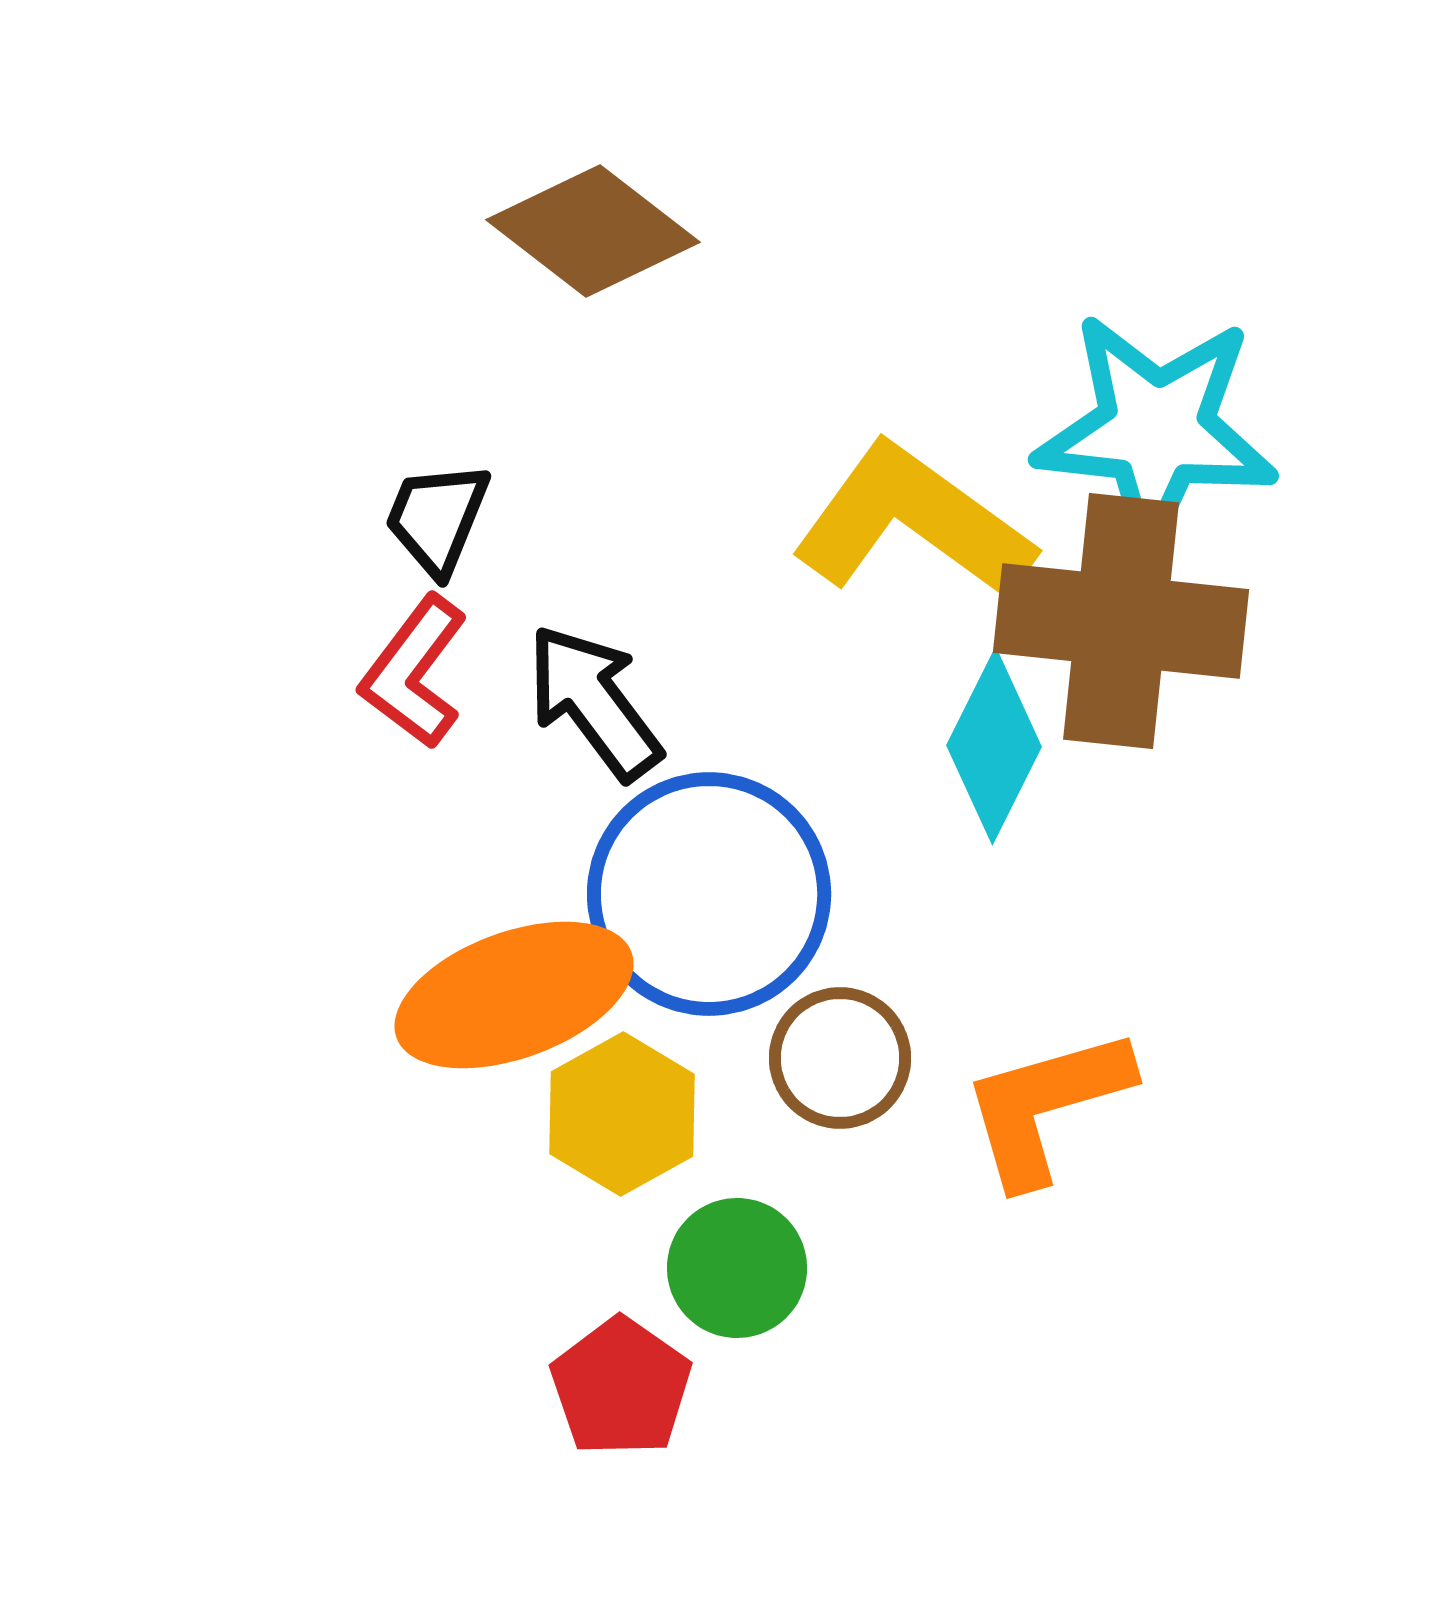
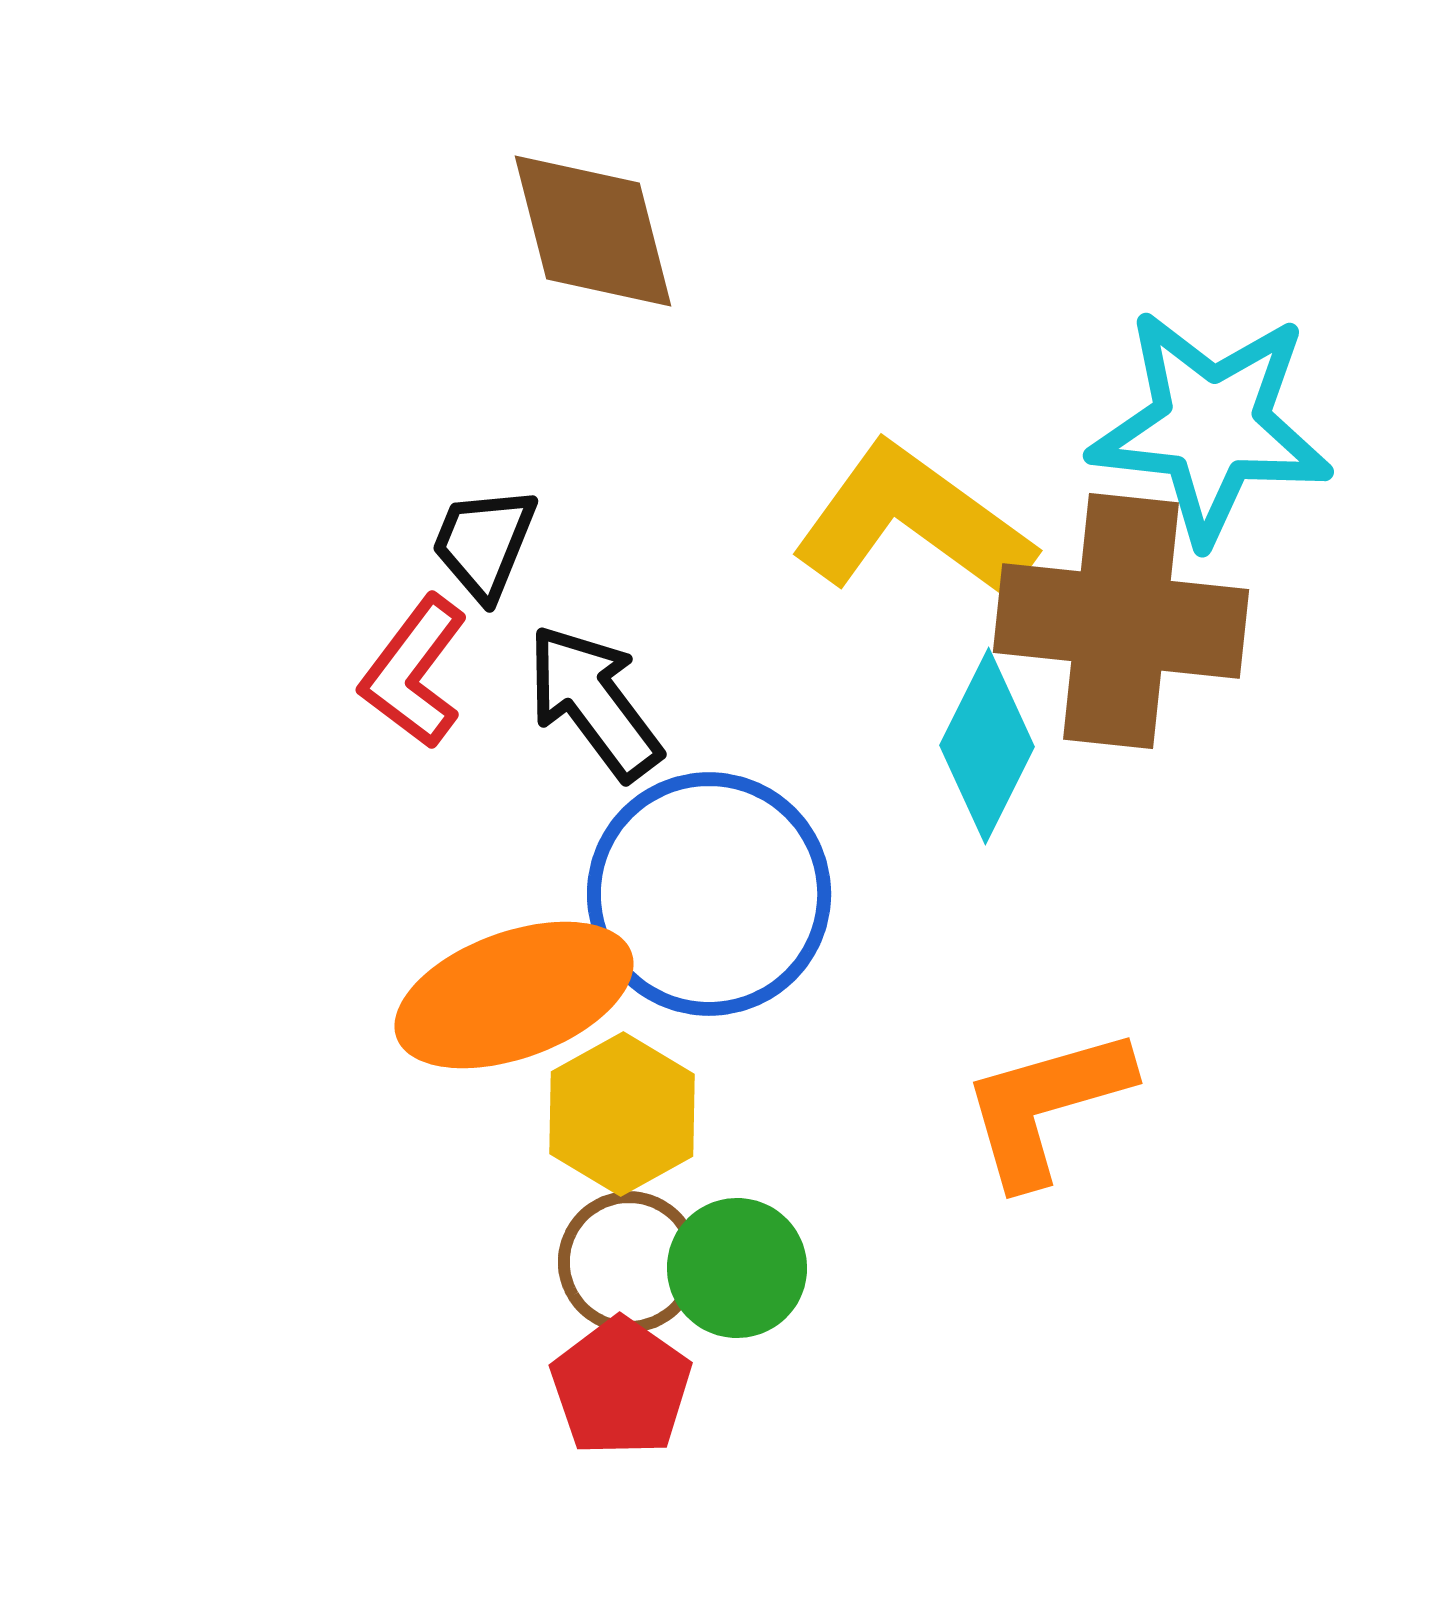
brown diamond: rotated 38 degrees clockwise
cyan star: moved 55 px right, 4 px up
black trapezoid: moved 47 px right, 25 px down
cyan diamond: moved 7 px left
brown circle: moved 211 px left, 204 px down
